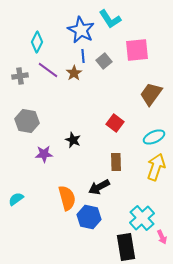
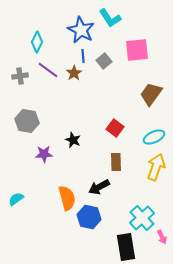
cyan L-shape: moved 1 px up
red square: moved 5 px down
